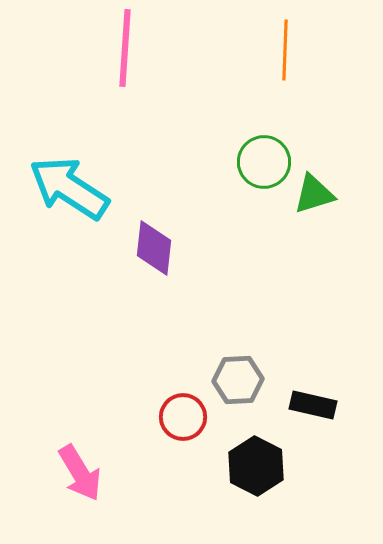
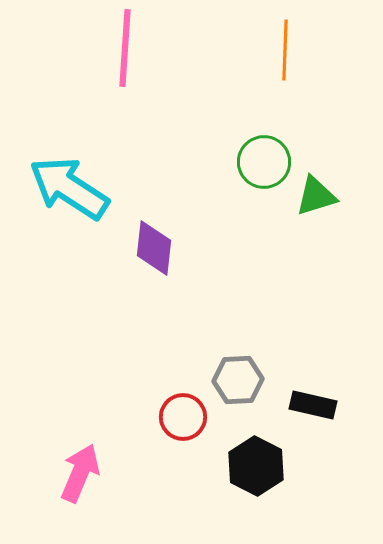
green triangle: moved 2 px right, 2 px down
pink arrow: rotated 126 degrees counterclockwise
